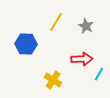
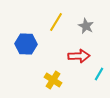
red arrow: moved 3 px left, 3 px up
